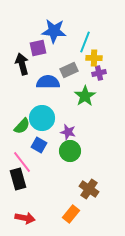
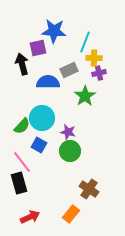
black rectangle: moved 1 px right, 4 px down
red arrow: moved 5 px right, 1 px up; rotated 36 degrees counterclockwise
